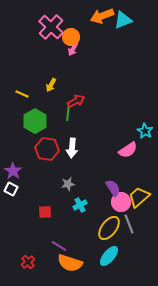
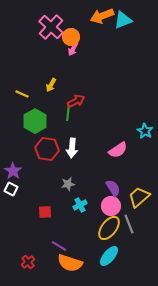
pink semicircle: moved 10 px left
pink circle: moved 10 px left, 4 px down
